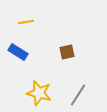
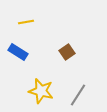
brown square: rotated 21 degrees counterclockwise
yellow star: moved 2 px right, 2 px up
